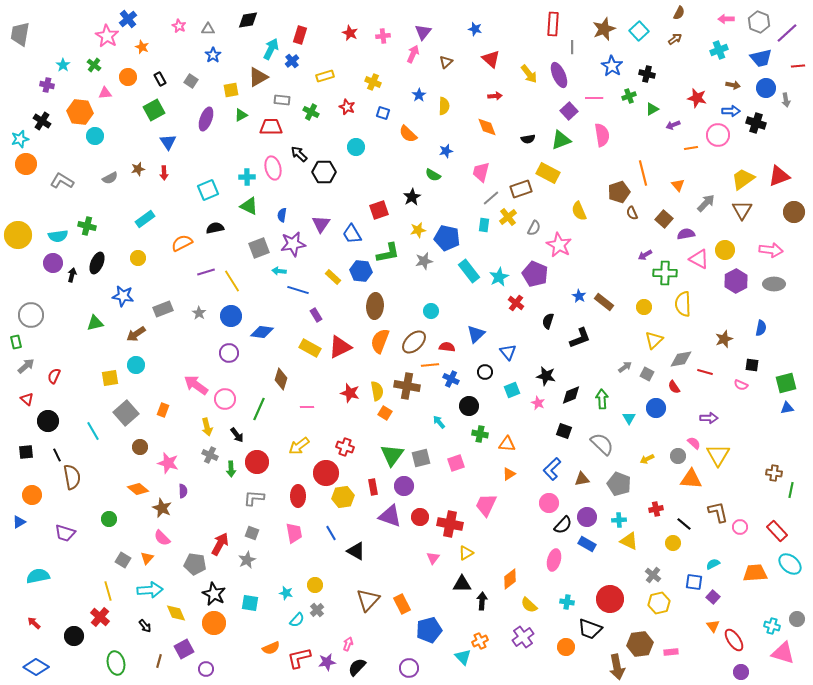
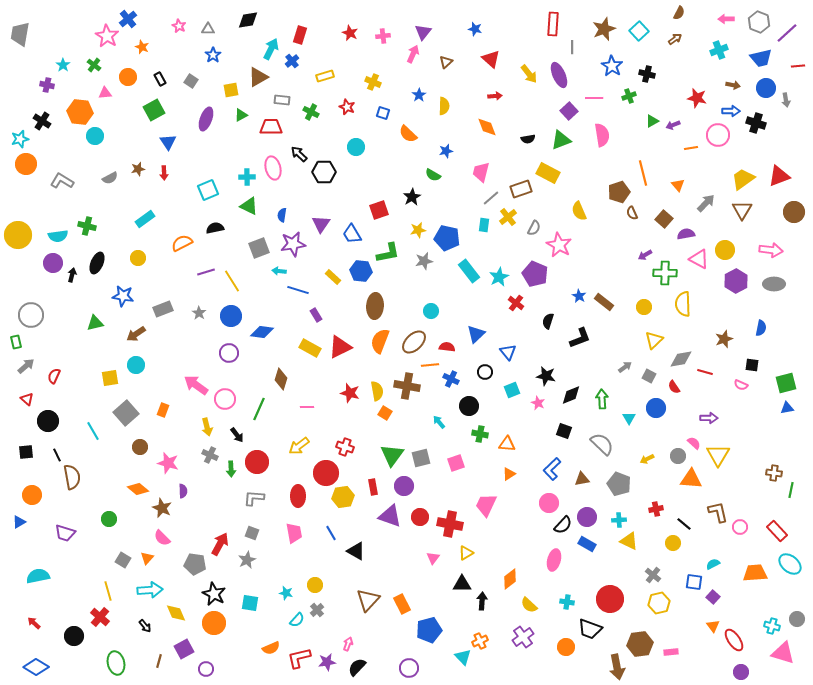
green triangle at (652, 109): moved 12 px down
gray square at (647, 374): moved 2 px right, 2 px down
